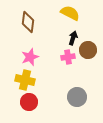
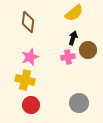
yellow semicircle: moved 4 px right; rotated 114 degrees clockwise
gray circle: moved 2 px right, 6 px down
red circle: moved 2 px right, 3 px down
